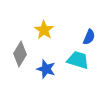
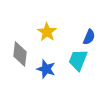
yellow star: moved 3 px right, 2 px down
gray diamond: rotated 25 degrees counterclockwise
cyan trapezoid: rotated 85 degrees counterclockwise
